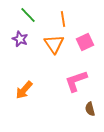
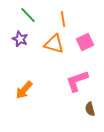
orange triangle: rotated 40 degrees counterclockwise
pink L-shape: moved 1 px right
